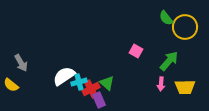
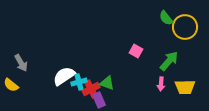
green triangle: rotated 21 degrees counterclockwise
